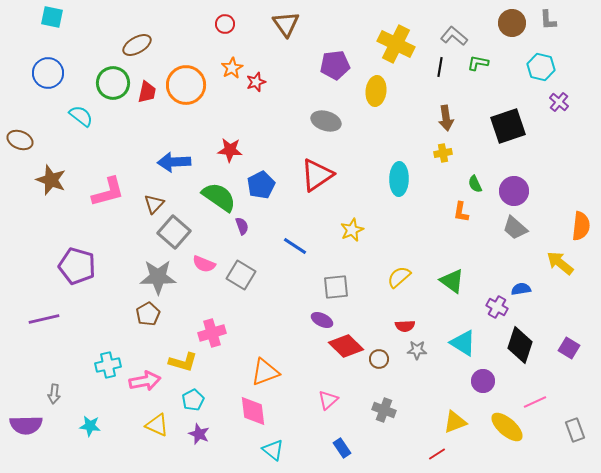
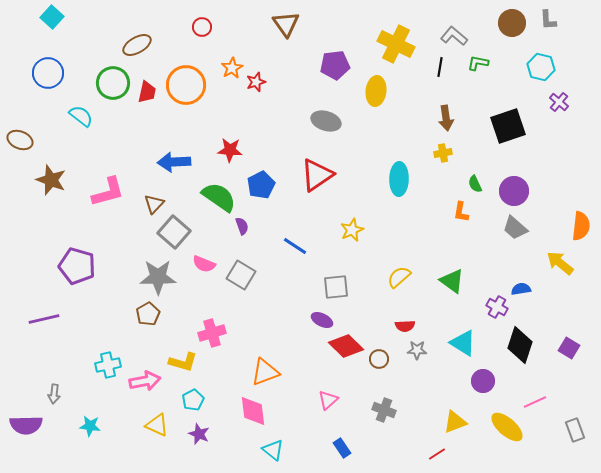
cyan square at (52, 17): rotated 30 degrees clockwise
red circle at (225, 24): moved 23 px left, 3 px down
